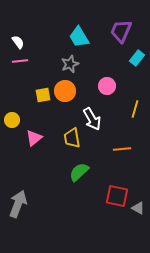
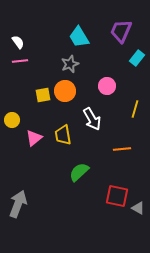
yellow trapezoid: moved 9 px left, 3 px up
